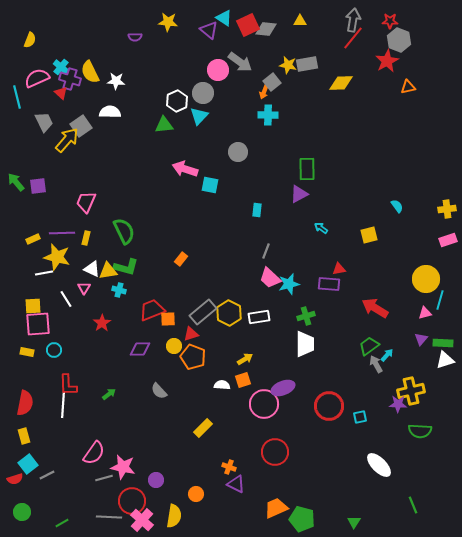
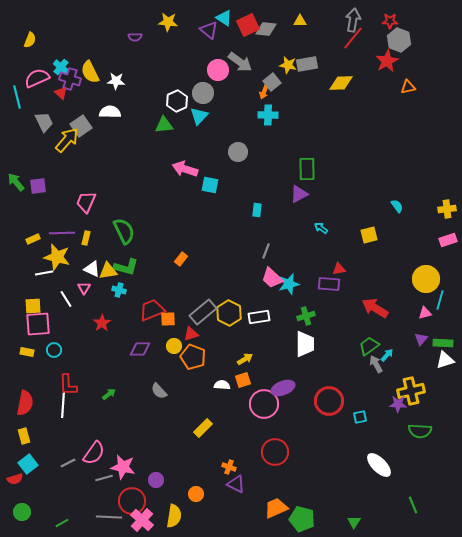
pink trapezoid at (270, 278): moved 2 px right
red circle at (329, 406): moved 5 px up
gray line at (47, 475): moved 21 px right, 12 px up
